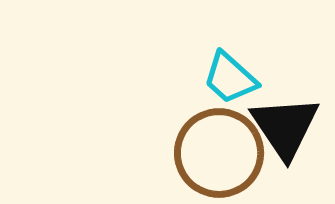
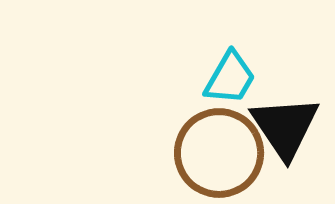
cyan trapezoid: rotated 102 degrees counterclockwise
